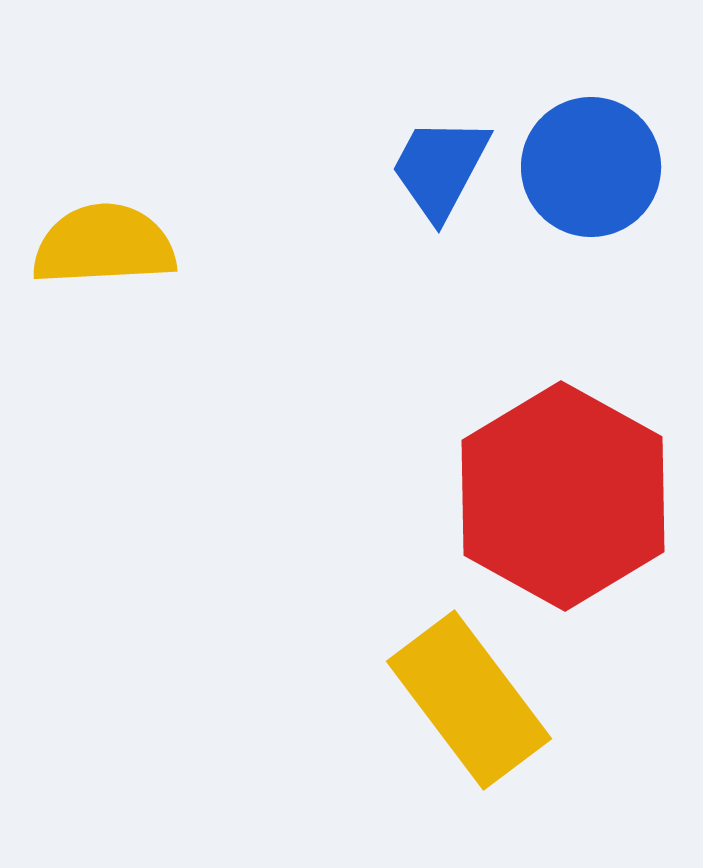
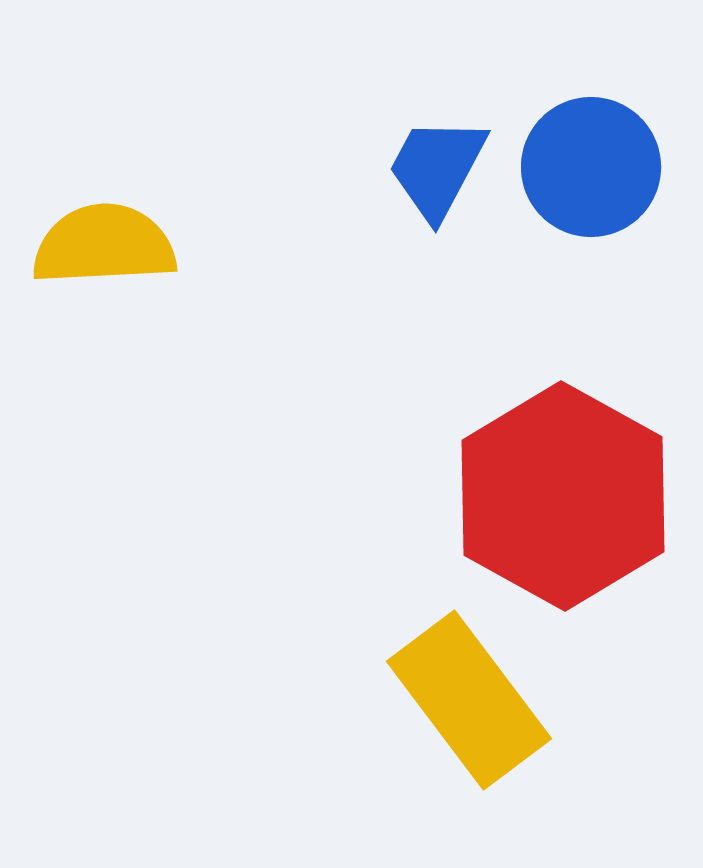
blue trapezoid: moved 3 px left
